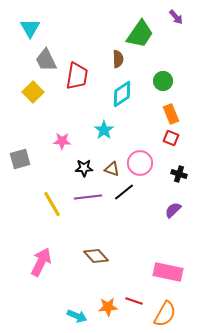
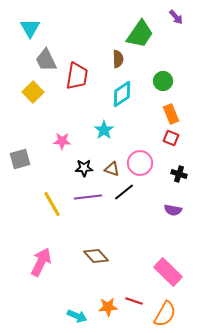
purple semicircle: rotated 126 degrees counterclockwise
pink rectangle: rotated 32 degrees clockwise
